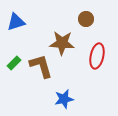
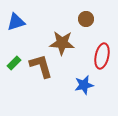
red ellipse: moved 5 px right
blue star: moved 20 px right, 14 px up
